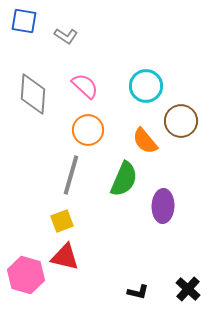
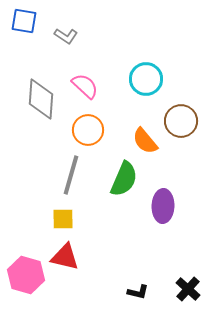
cyan circle: moved 7 px up
gray diamond: moved 8 px right, 5 px down
yellow square: moved 1 px right, 2 px up; rotated 20 degrees clockwise
